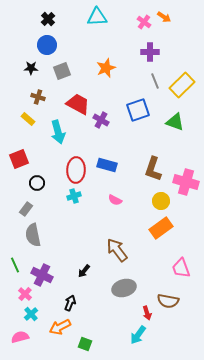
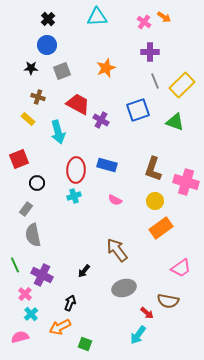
yellow circle at (161, 201): moved 6 px left
pink trapezoid at (181, 268): rotated 105 degrees counterclockwise
red arrow at (147, 313): rotated 32 degrees counterclockwise
